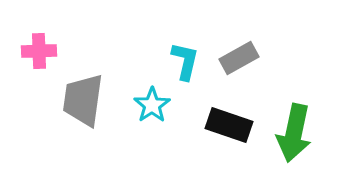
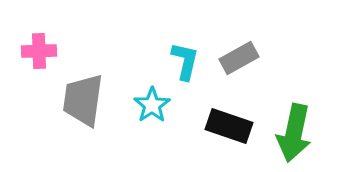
black rectangle: moved 1 px down
